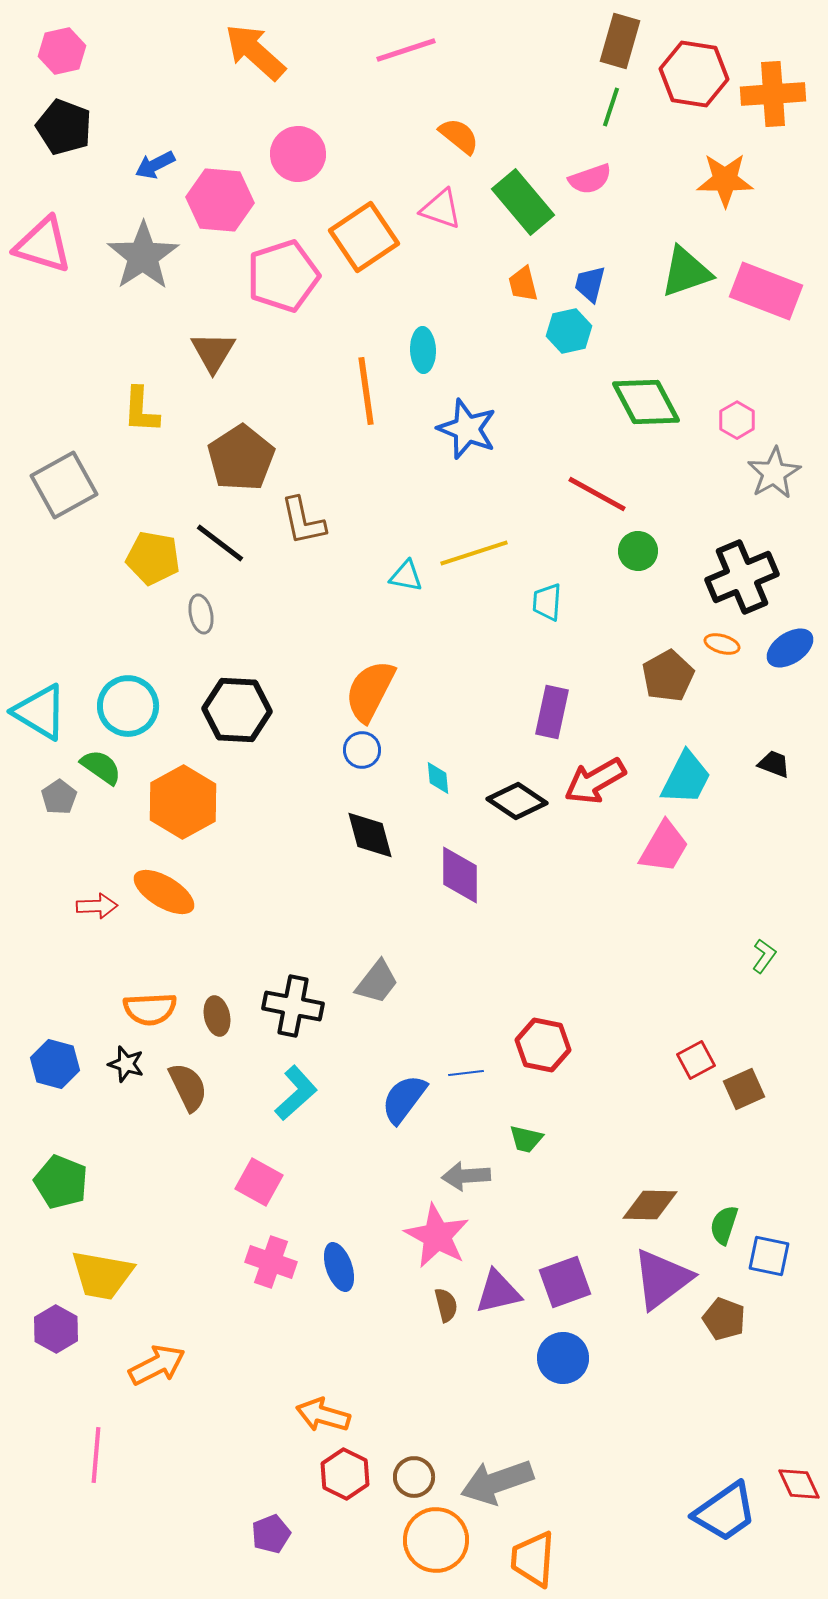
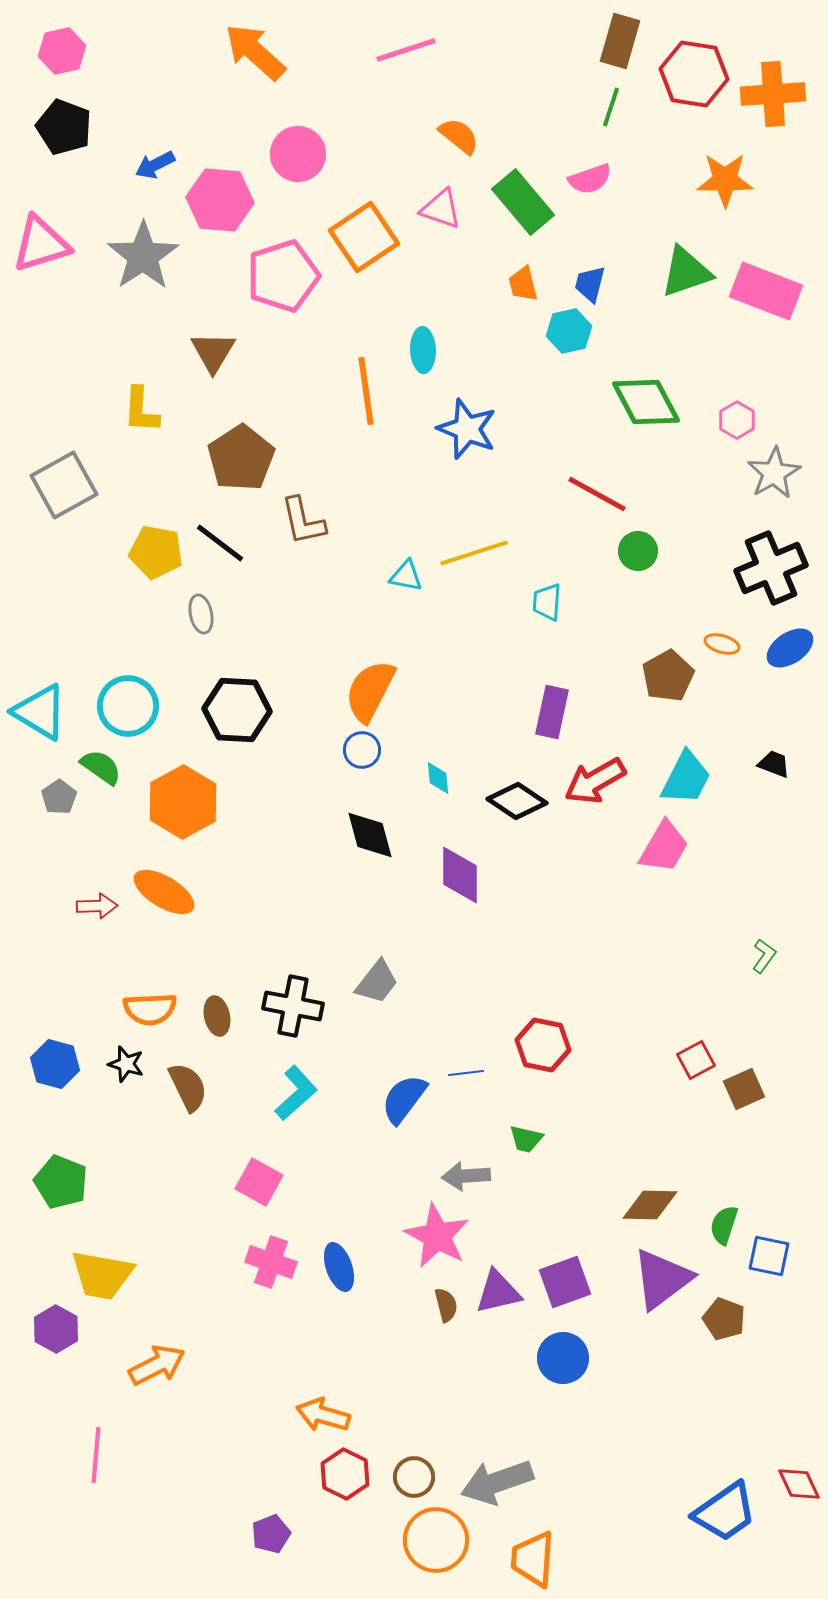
pink triangle at (43, 245): moved 2 px left, 1 px up; rotated 34 degrees counterclockwise
yellow pentagon at (153, 558): moved 3 px right, 6 px up
black cross at (742, 577): moved 29 px right, 9 px up
